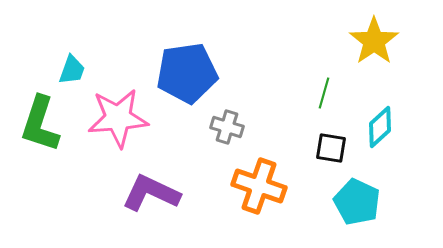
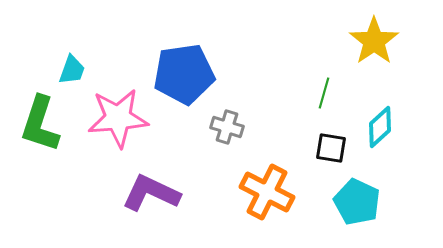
blue pentagon: moved 3 px left, 1 px down
orange cross: moved 8 px right, 6 px down; rotated 8 degrees clockwise
